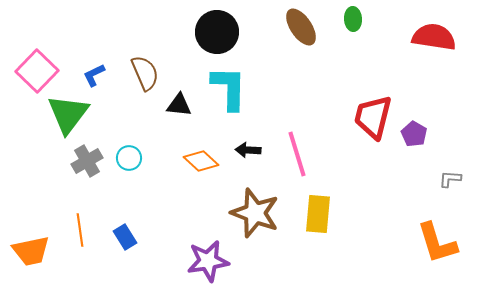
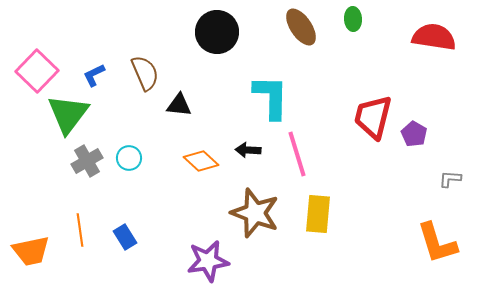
cyan L-shape: moved 42 px right, 9 px down
